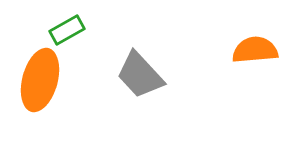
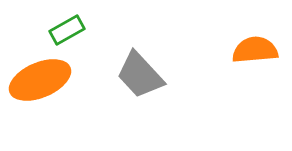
orange ellipse: rotated 52 degrees clockwise
